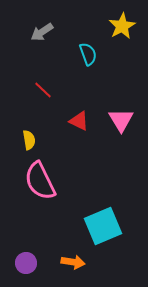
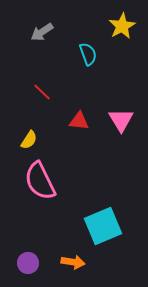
red line: moved 1 px left, 2 px down
red triangle: rotated 20 degrees counterclockwise
yellow semicircle: rotated 42 degrees clockwise
purple circle: moved 2 px right
